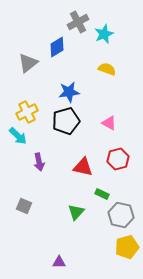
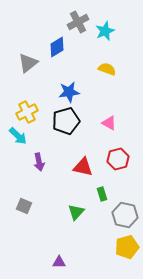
cyan star: moved 1 px right, 3 px up
green rectangle: rotated 48 degrees clockwise
gray hexagon: moved 4 px right
